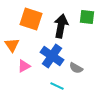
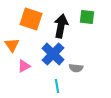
blue cross: moved 1 px right, 2 px up; rotated 10 degrees clockwise
gray semicircle: rotated 24 degrees counterclockwise
cyan line: rotated 56 degrees clockwise
